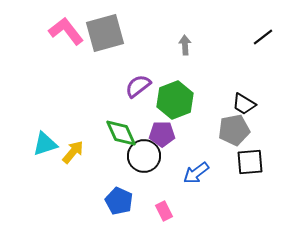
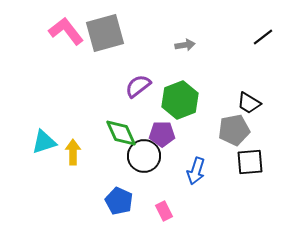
gray arrow: rotated 84 degrees clockwise
green hexagon: moved 5 px right
black trapezoid: moved 5 px right, 1 px up
cyan triangle: moved 1 px left, 2 px up
yellow arrow: rotated 40 degrees counterclockwise
blue arrow: moved 2 px up; rotated 36 degrees counterclockwise
